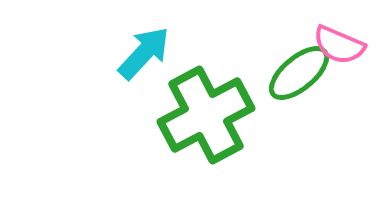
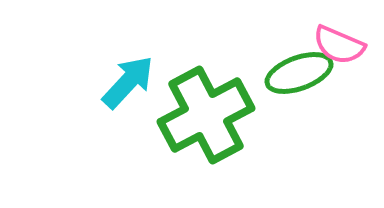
cyan arrow: moved 16 px left, 29 px down
green ellipse: rotated 20 degrees clockwise
